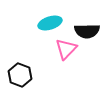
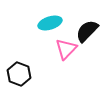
black semicircle: rotated 135 degrees clockwise
black hexagon: moved 1 px left, 1 px up
